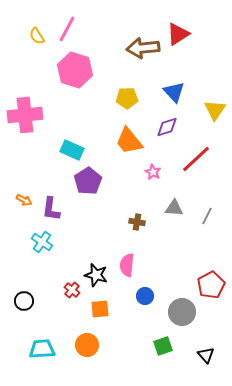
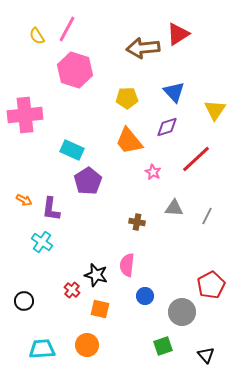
orange square: rotated 18 degrees clockwise
